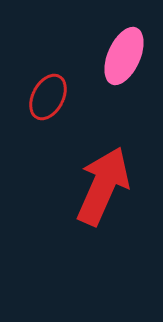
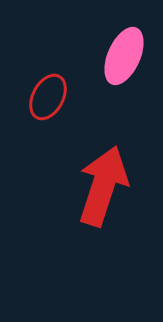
red arrow: rotated 6 degrees counterclockwise
